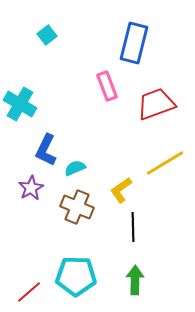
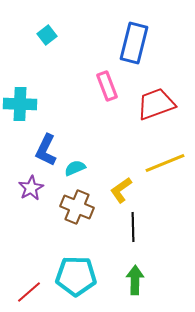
cyan cross: rotated 28 degrees counterclockwise
yellow line: rotated 9 degrees clockwise
